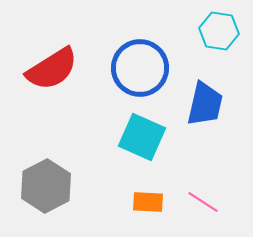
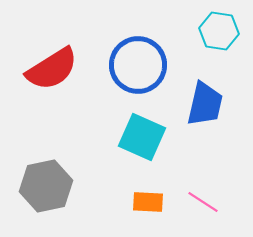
blue circle: moved 2 px left, 3 px up
gray hexagon: rotated 15 degrees clockwise
